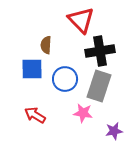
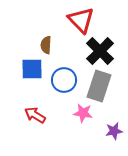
black cross: rotated 36 degrees counterclockwise
blue circle: moved 1 px left, 1 px down
